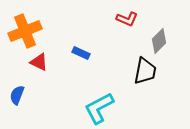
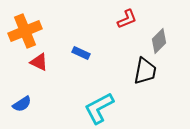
red L-shape: rotated 45 degrees counterclockwise
blue semicircle: moved 5 px right, 9 px down; rotated 144 degrees counterclockwise
